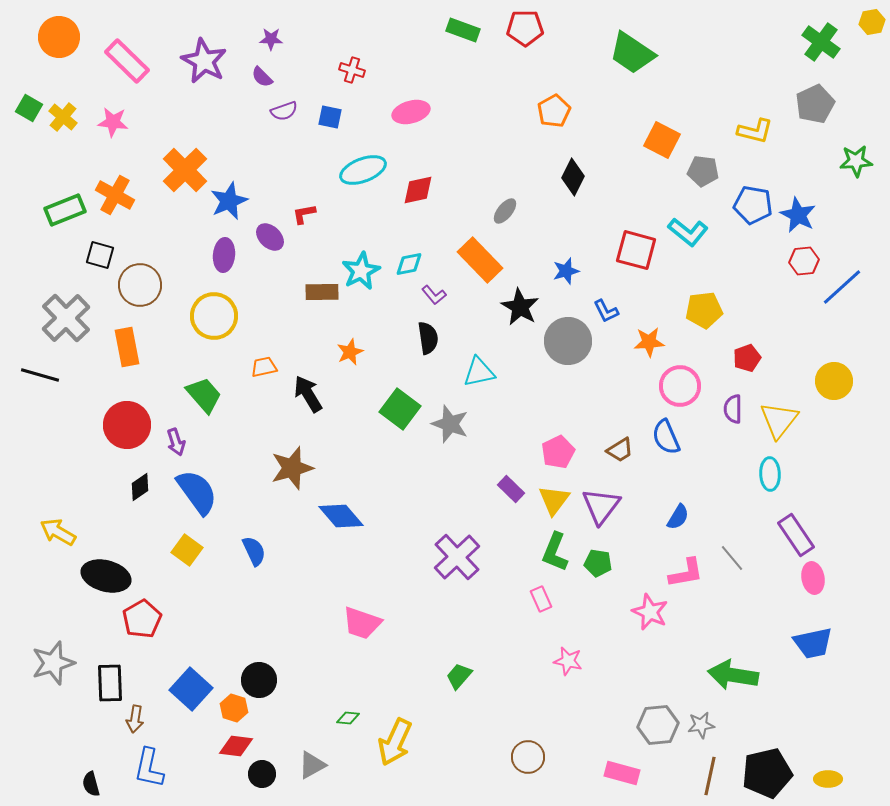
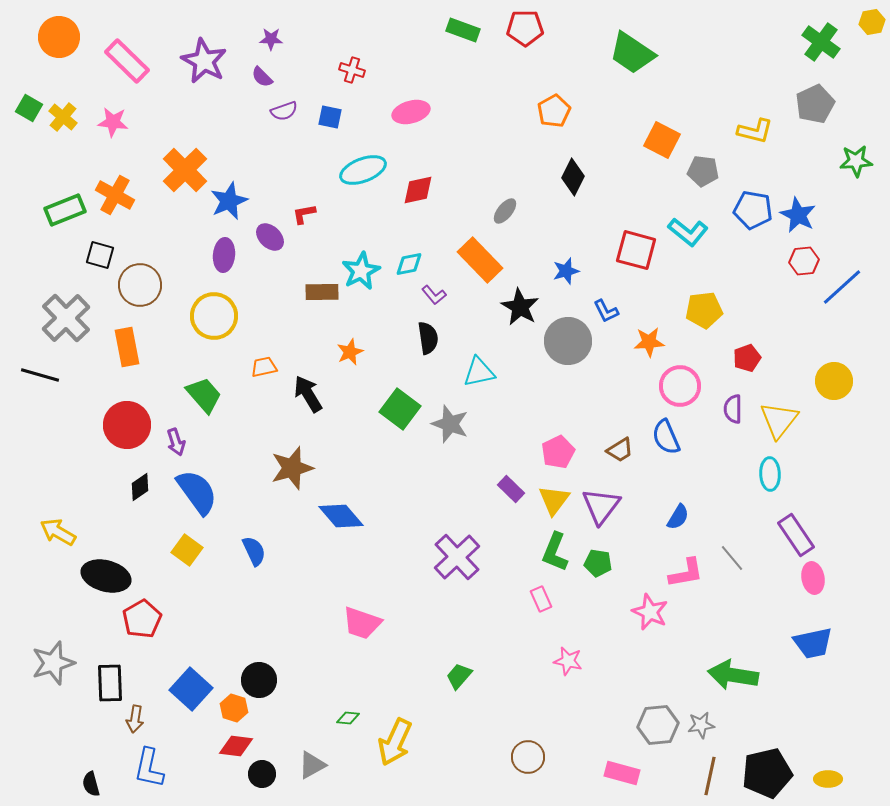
blue pentagon at (753, 205): moved 5 px down
